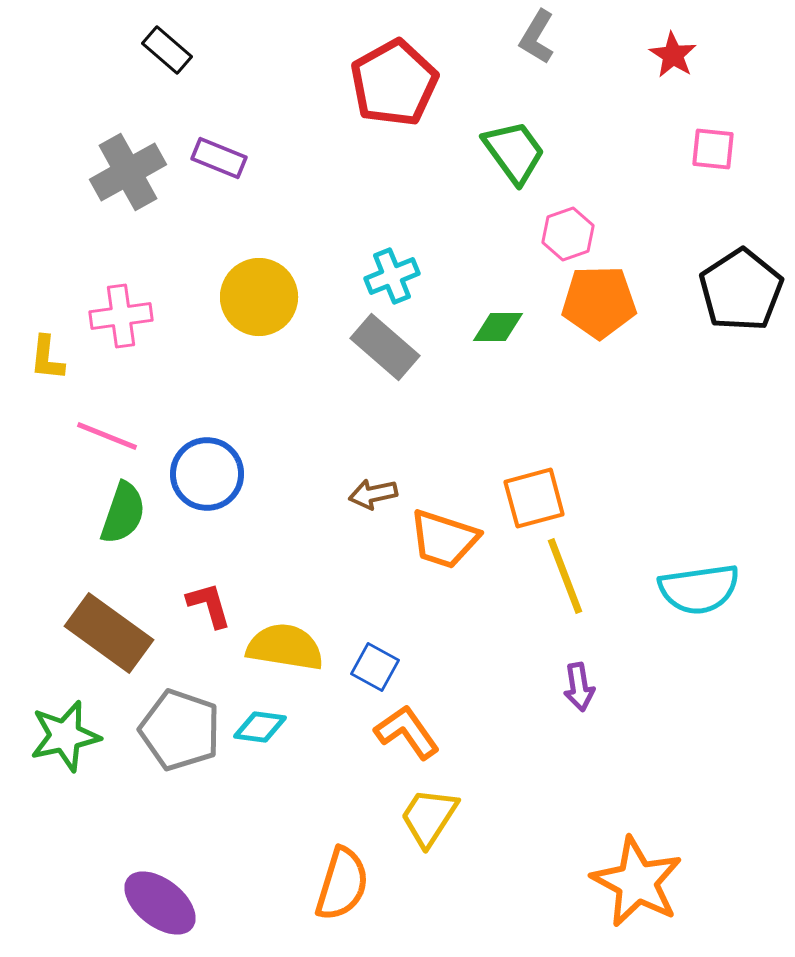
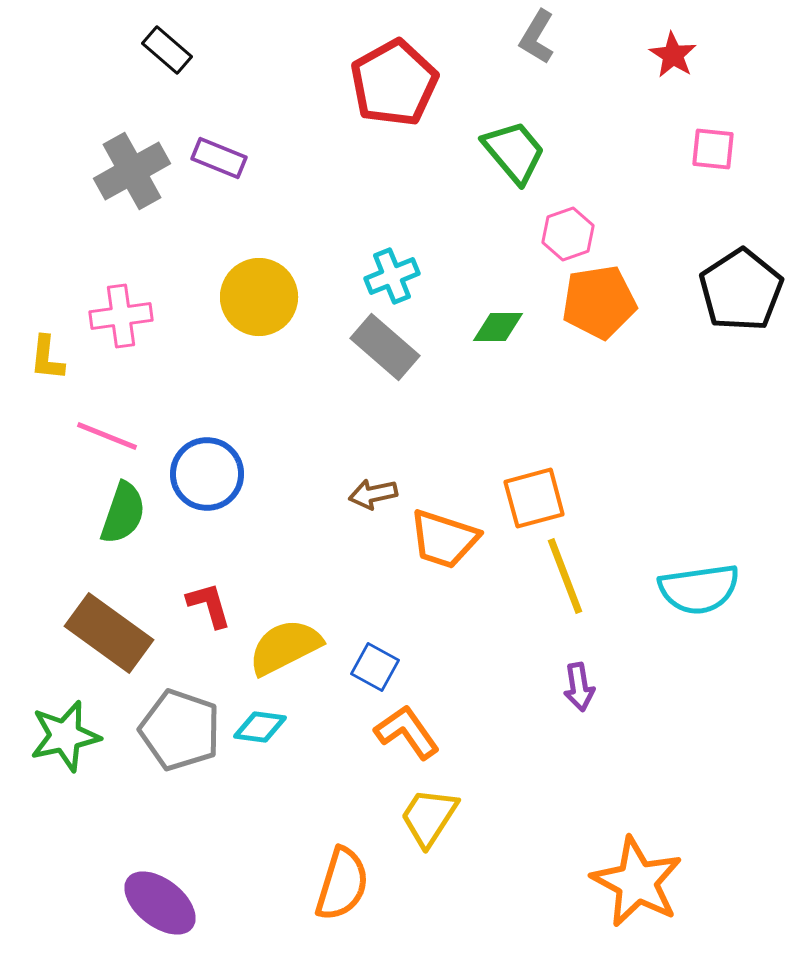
green trapezoid: rotated 4 degrees counterclockwise
gray cross: moved 4 px right, 1 px up
orange pentagon: rotated 8 degrees counterclockwise
yellow semicircle: rotated 36 degrees counterclockwise
